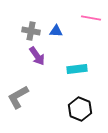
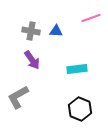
pink line: rotated 30 degrees counterclockwise
purple arrow: moved 5 px left, 4 px down
